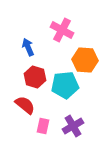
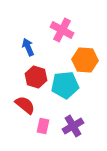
red hexagon: moved 1 px right
